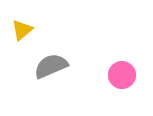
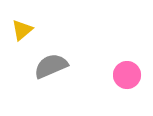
pink circle: moved 5 px right
